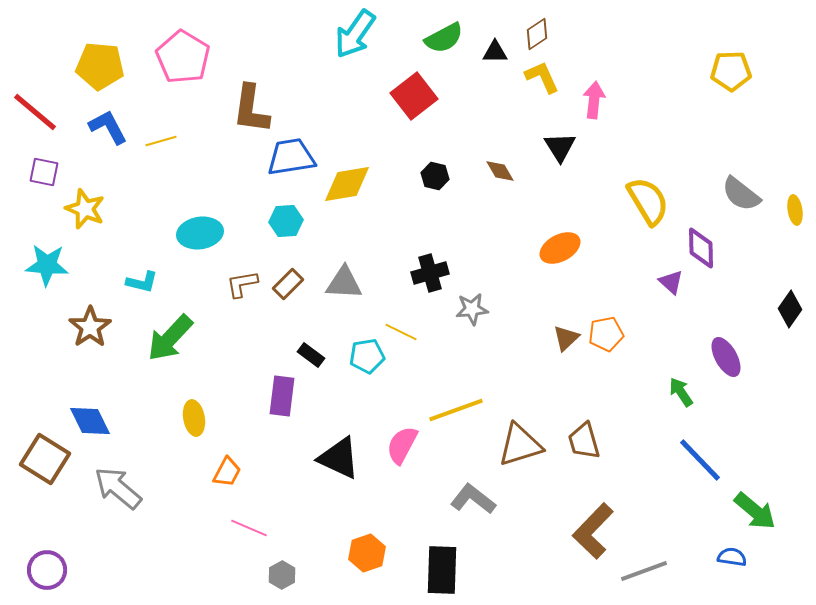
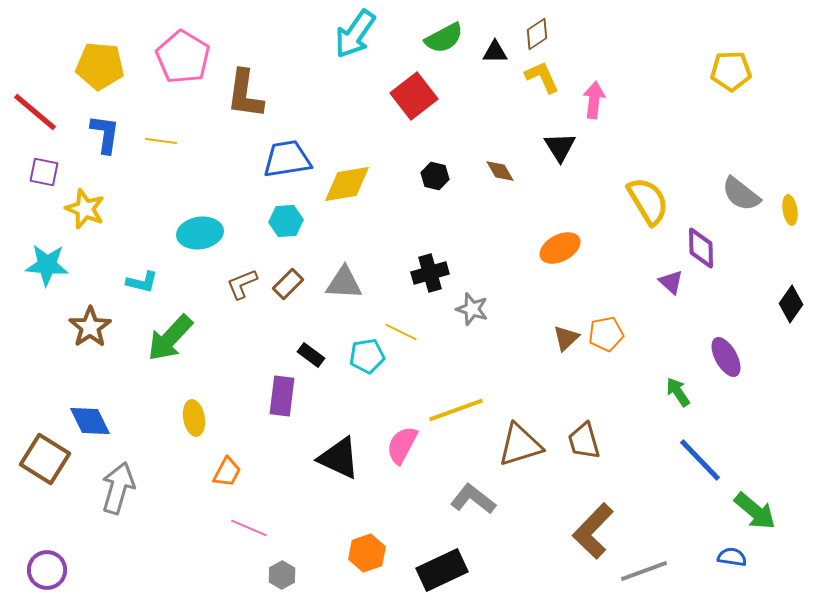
brown L-shape at (251, 109): moved 6 px left, 15 px up
blue L-shape at (108, 127): moved 3 px left, 7 px down; rotated 36 degrees clockwise
yellow line at (161, 141): rotated 24 degrees clockwise
blue trapezoid at (291, 157): moved 4 px left, 2 px down
yellow ellipse at (795, 210): moved 5 px left
brown L-shape at (242, 284): rotated 12 degrees counterclockwise
gray star at (472, 309): rotated 24 degrees clockwise
black diamond at (790, 309): moved 1 px right, 5 px up
green arrow at (681, 392): moved 3 px left
gray arrow at (118, 488): rotated 66 degrees clockwise
black rectangle at (442, 570): rotated 63 degrees clockwise
